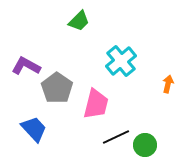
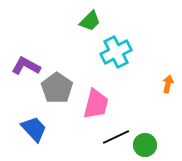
green trapezoid: moved 11 px right
cyan cross: moved 5 px left, 9 px up; rotated 12 degrees clockwise
